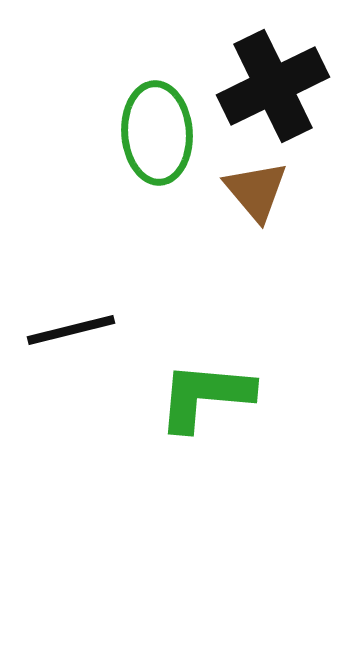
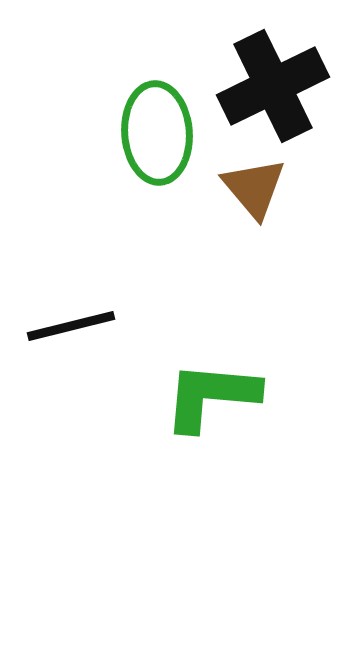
brown triangle: moved 2 px left, 3 px up
black line: moved 4 px up
green L-shape: moved 6 px right
